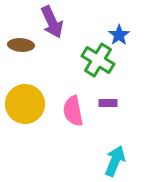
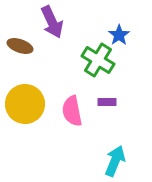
brown ellipse: moved 1 px left, 1 px down; rotated 15 degrees clockwise
purple rectangle: moved 1 px left, 1 px up
pink semicircle: moved 1 px left
